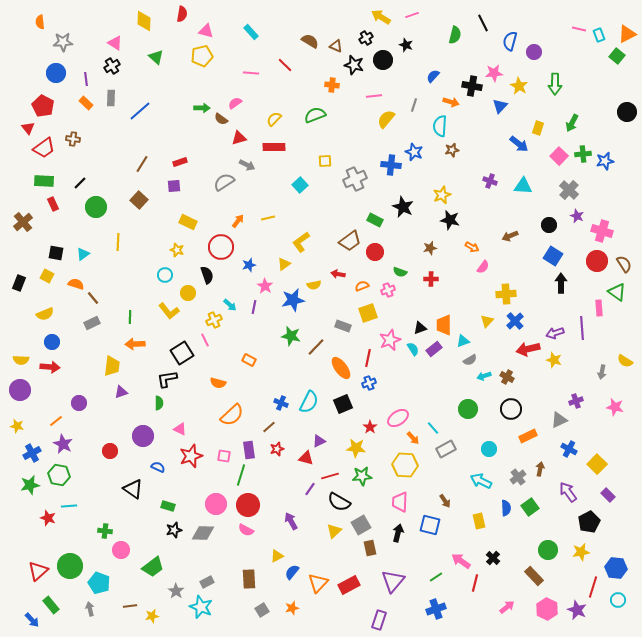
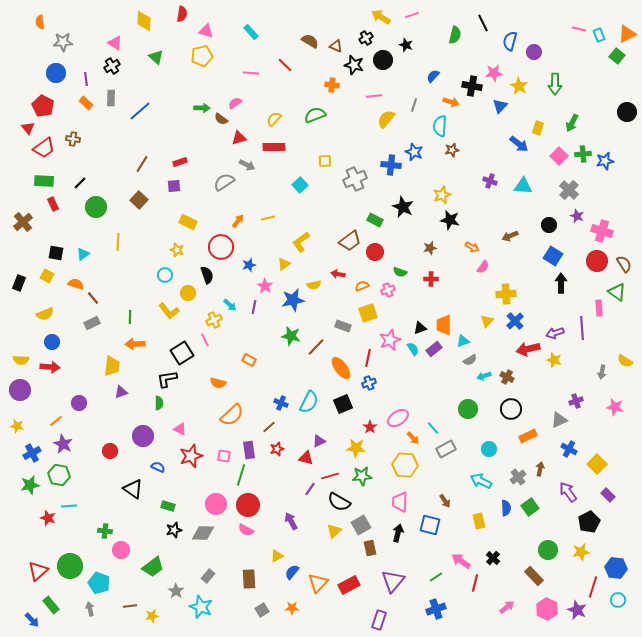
gray rectangle at (207, 582): moved 1 px right, 6 px up; rotated 24 degrees counterclockwise
orange star at (292, 608): rotated 16 degrees clockwise
